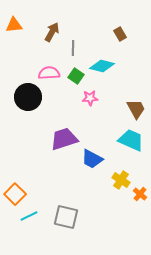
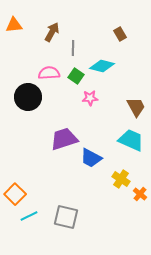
brown trapezoid: moved 2 px up
blue trapezoid: moved 1 px left, 1 px up
yellow cross: moved 1 px up
